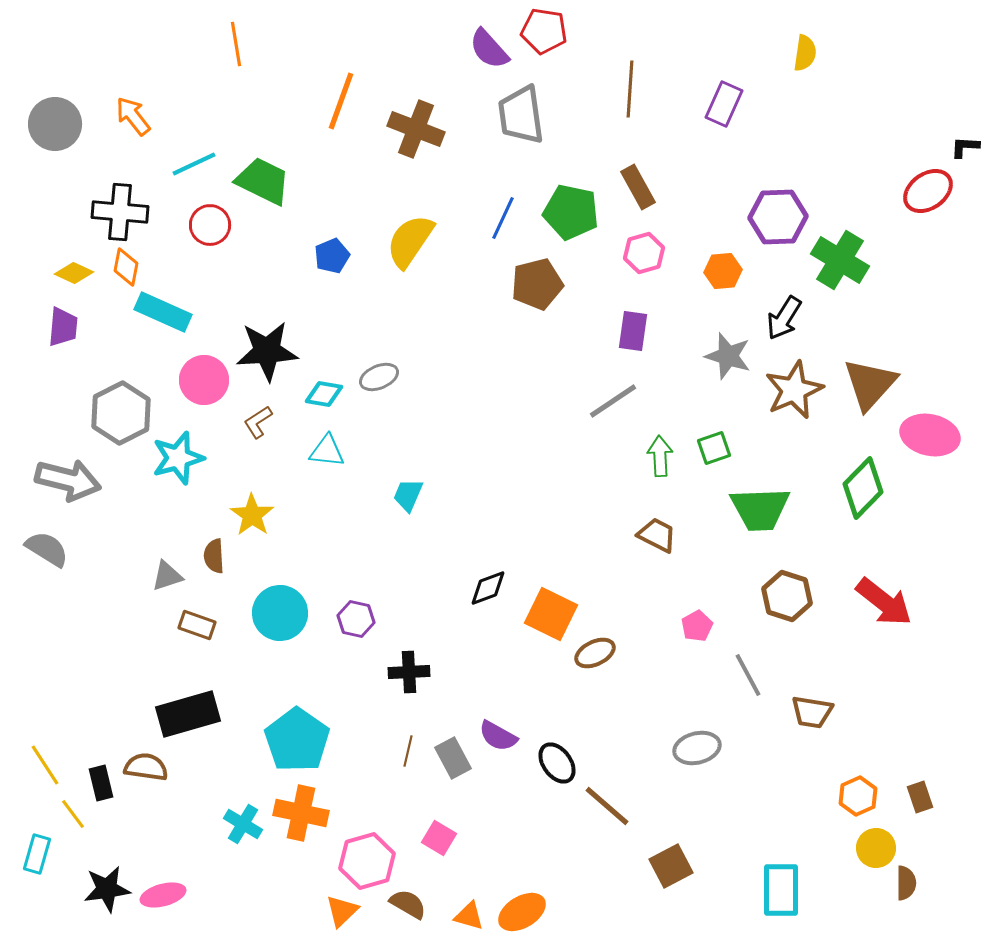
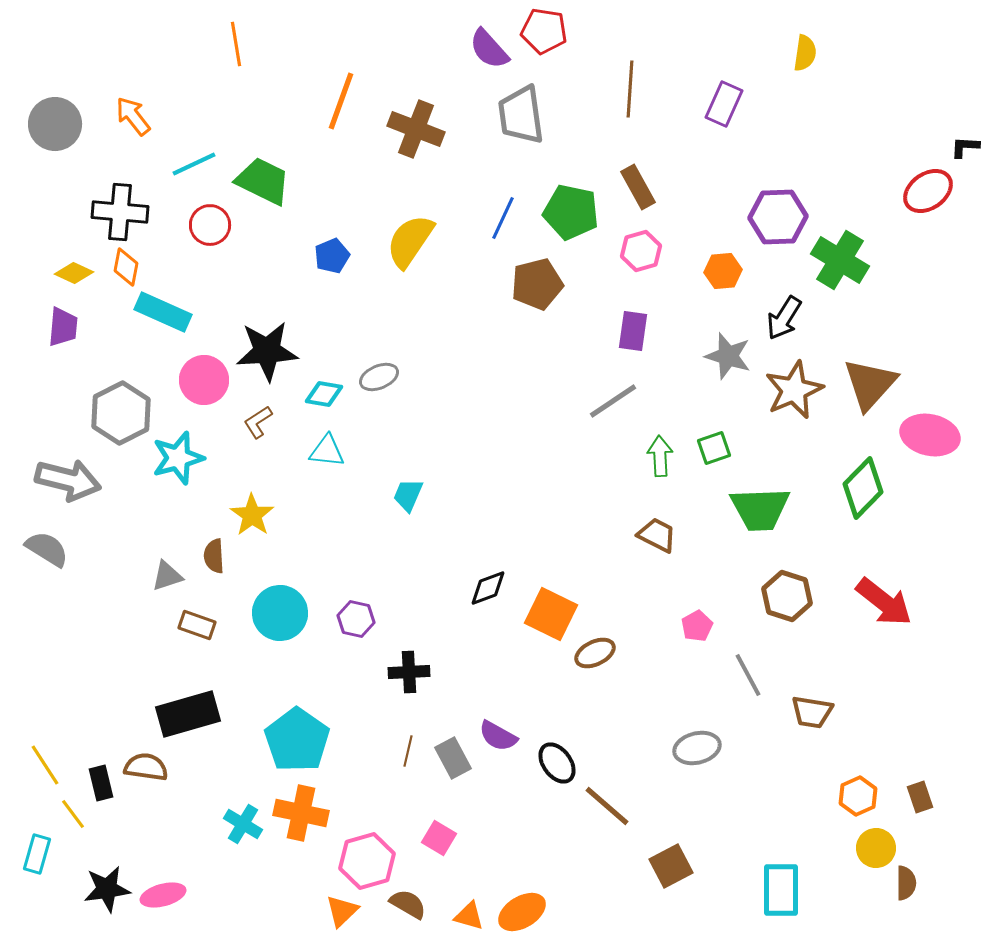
pink hexagon at (644, 253): moved 3 px left, 2 px up
